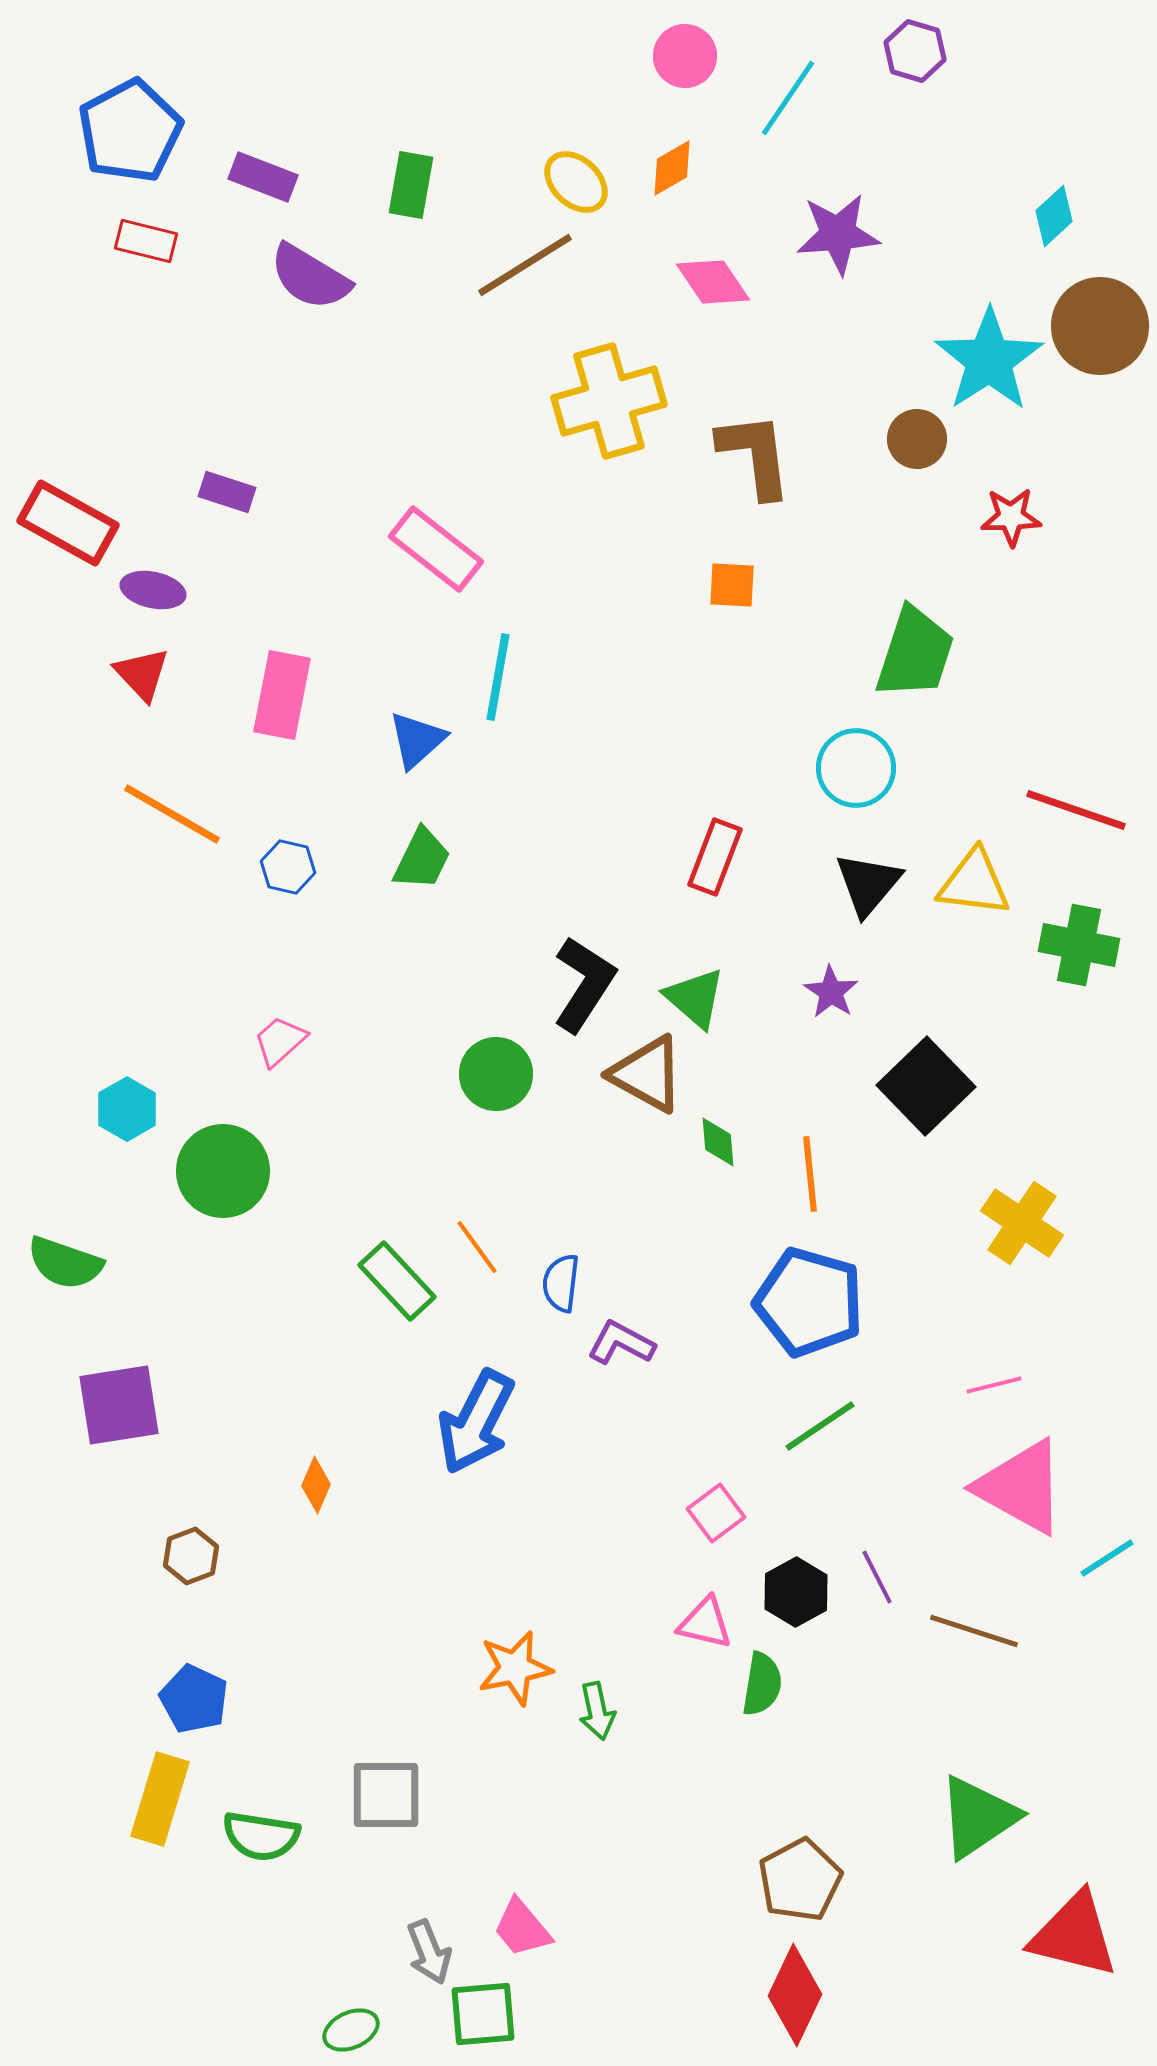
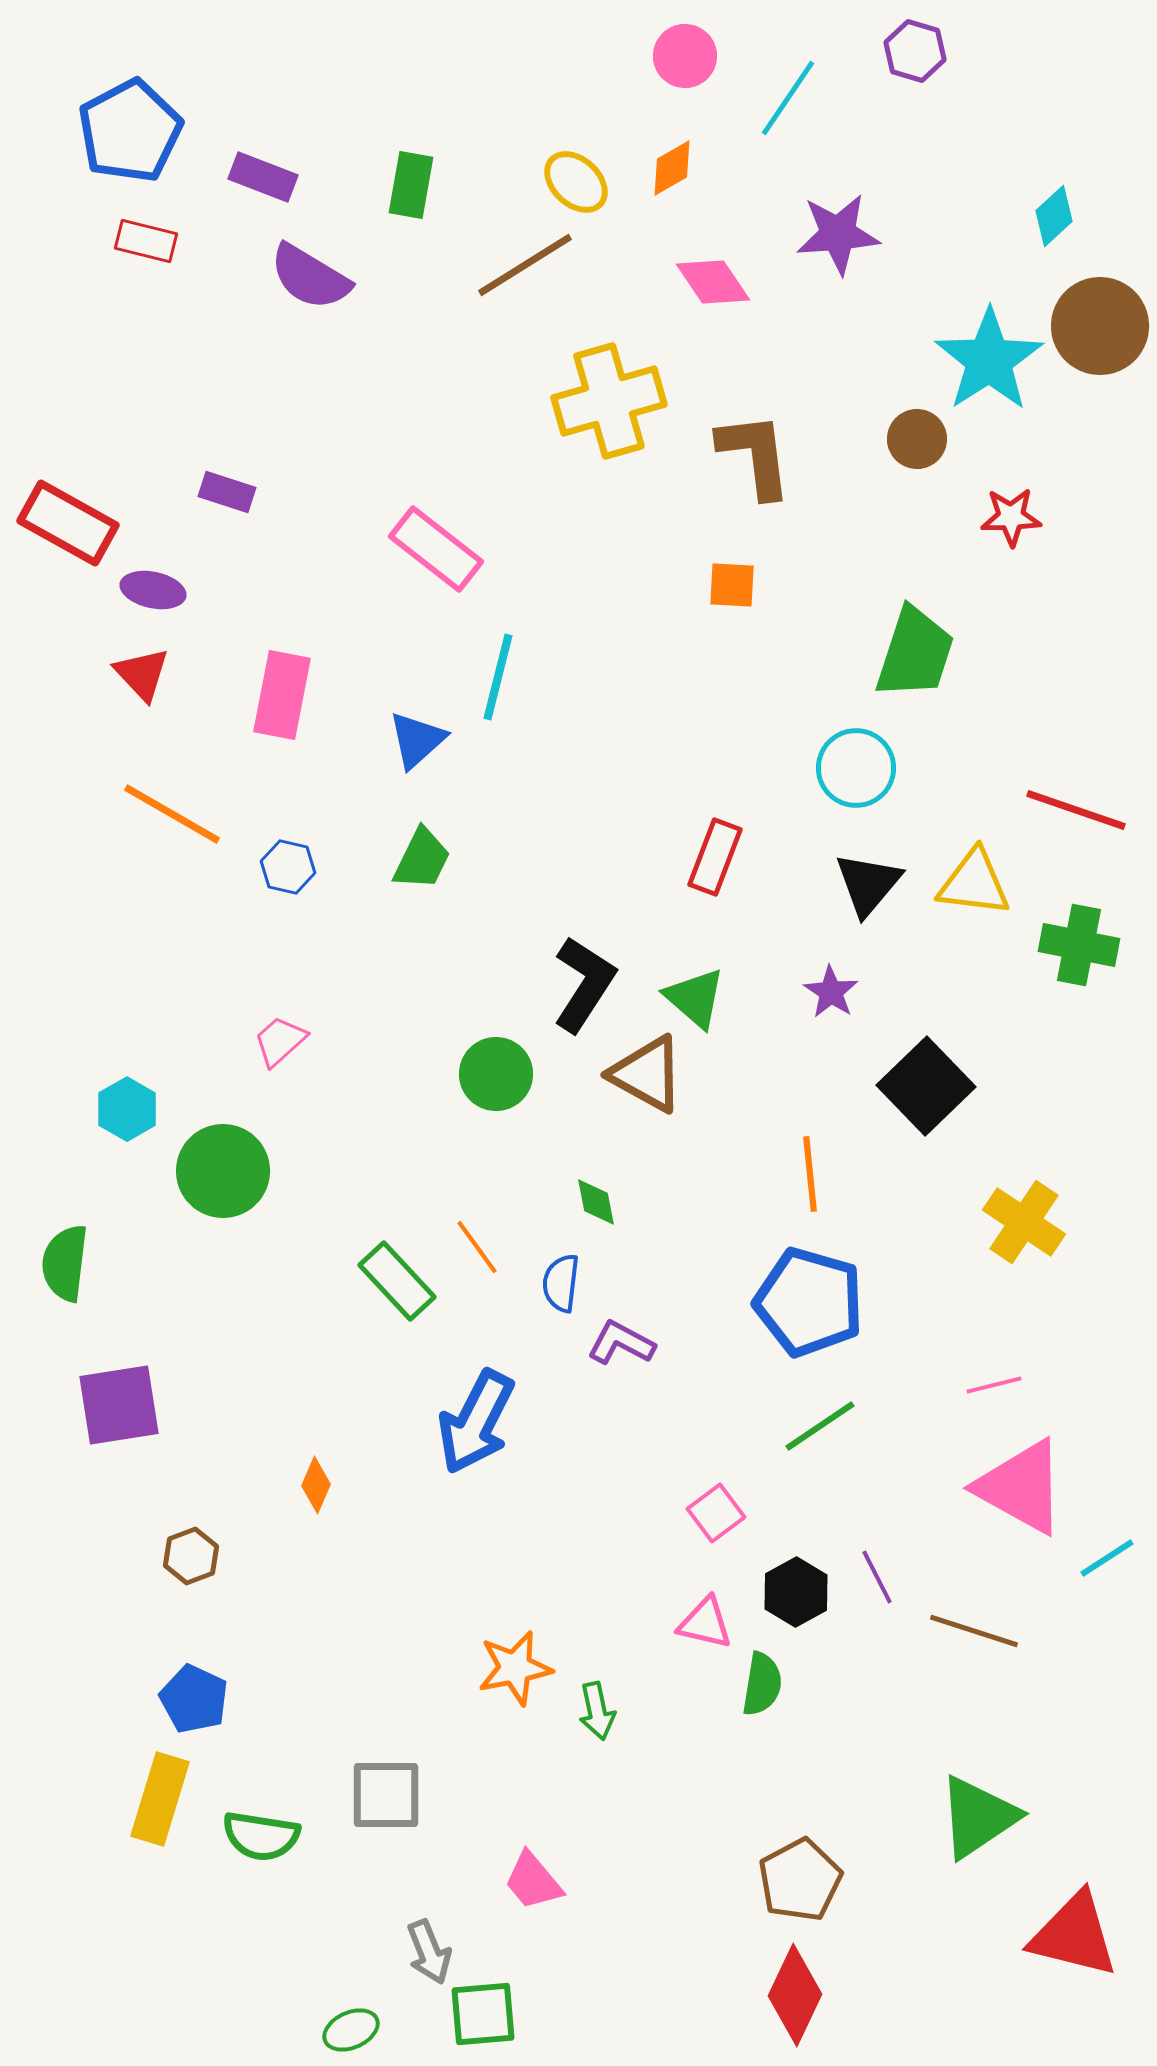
cyan line at (498, 677): rotated 4 degrees clockwise
green diamond at (718, 1142): moved 122 px left, 60 px down; rotated 6 degrees counterclockwise
yellow cross at (1022, 1223): moved 2 px right, 1 px up
green semicircle at (65, 1263): rotated 78 degrees clockwise
pink trapezoid at (522, 1928): moved 11 px right, 47 px up
